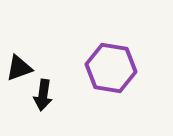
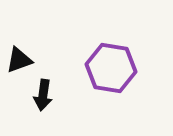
black triangle: moved 8 px up
